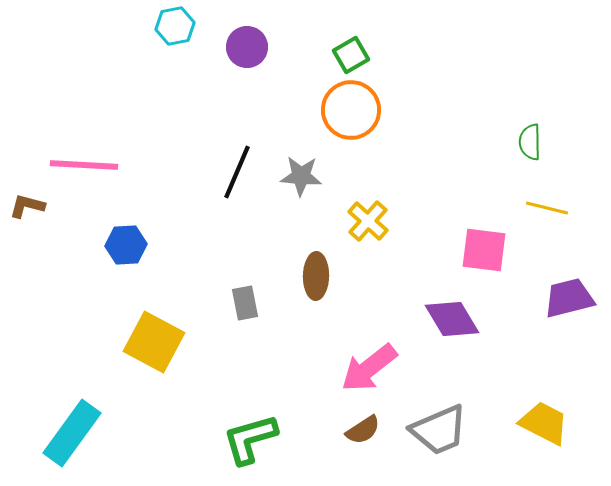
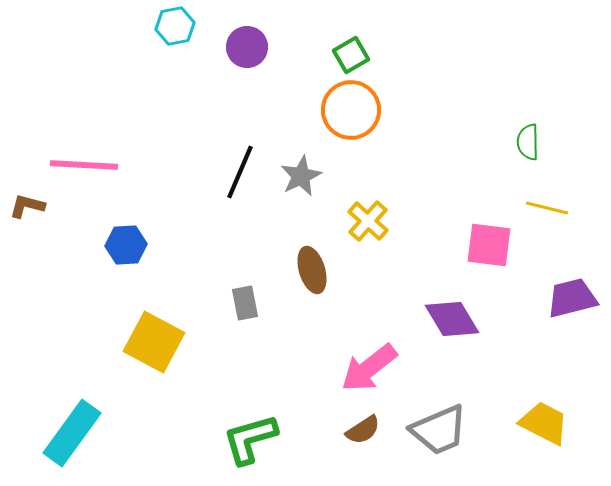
green semicircle: moved 2 px left
black line: moved 3 px right
gray star: rotated 30 degrees counterclockwise
pink square: moved 5 px right, 5 px up
brown ellipse: moved 4 px left, 6 px up; rotated 18 degrees counterclockwise
purple trapezoid: moved 3 px right
